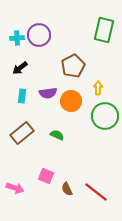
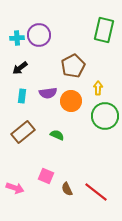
brown rectangle: moved 1 px right, 1 px up
